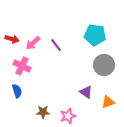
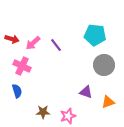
purple triangle: rotated 16 degrees counterclockwise
